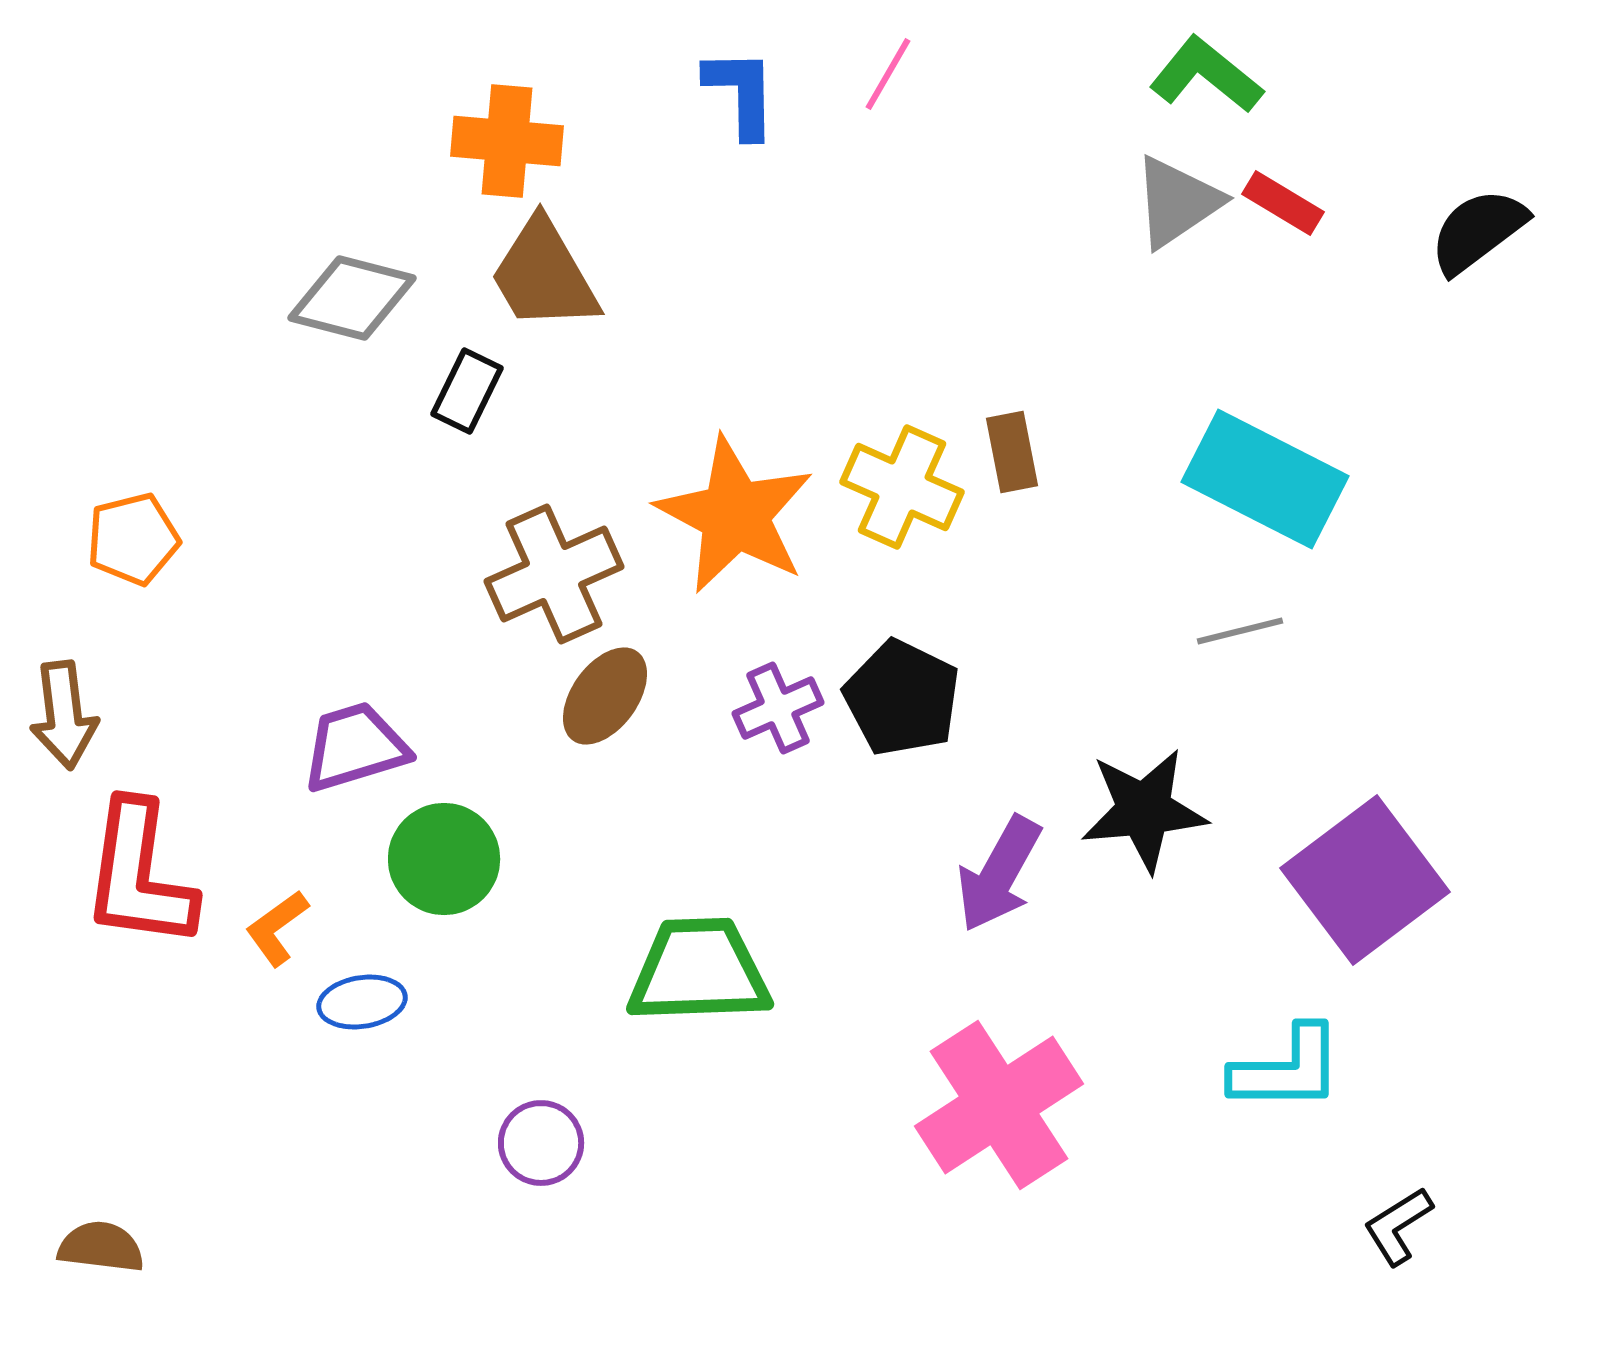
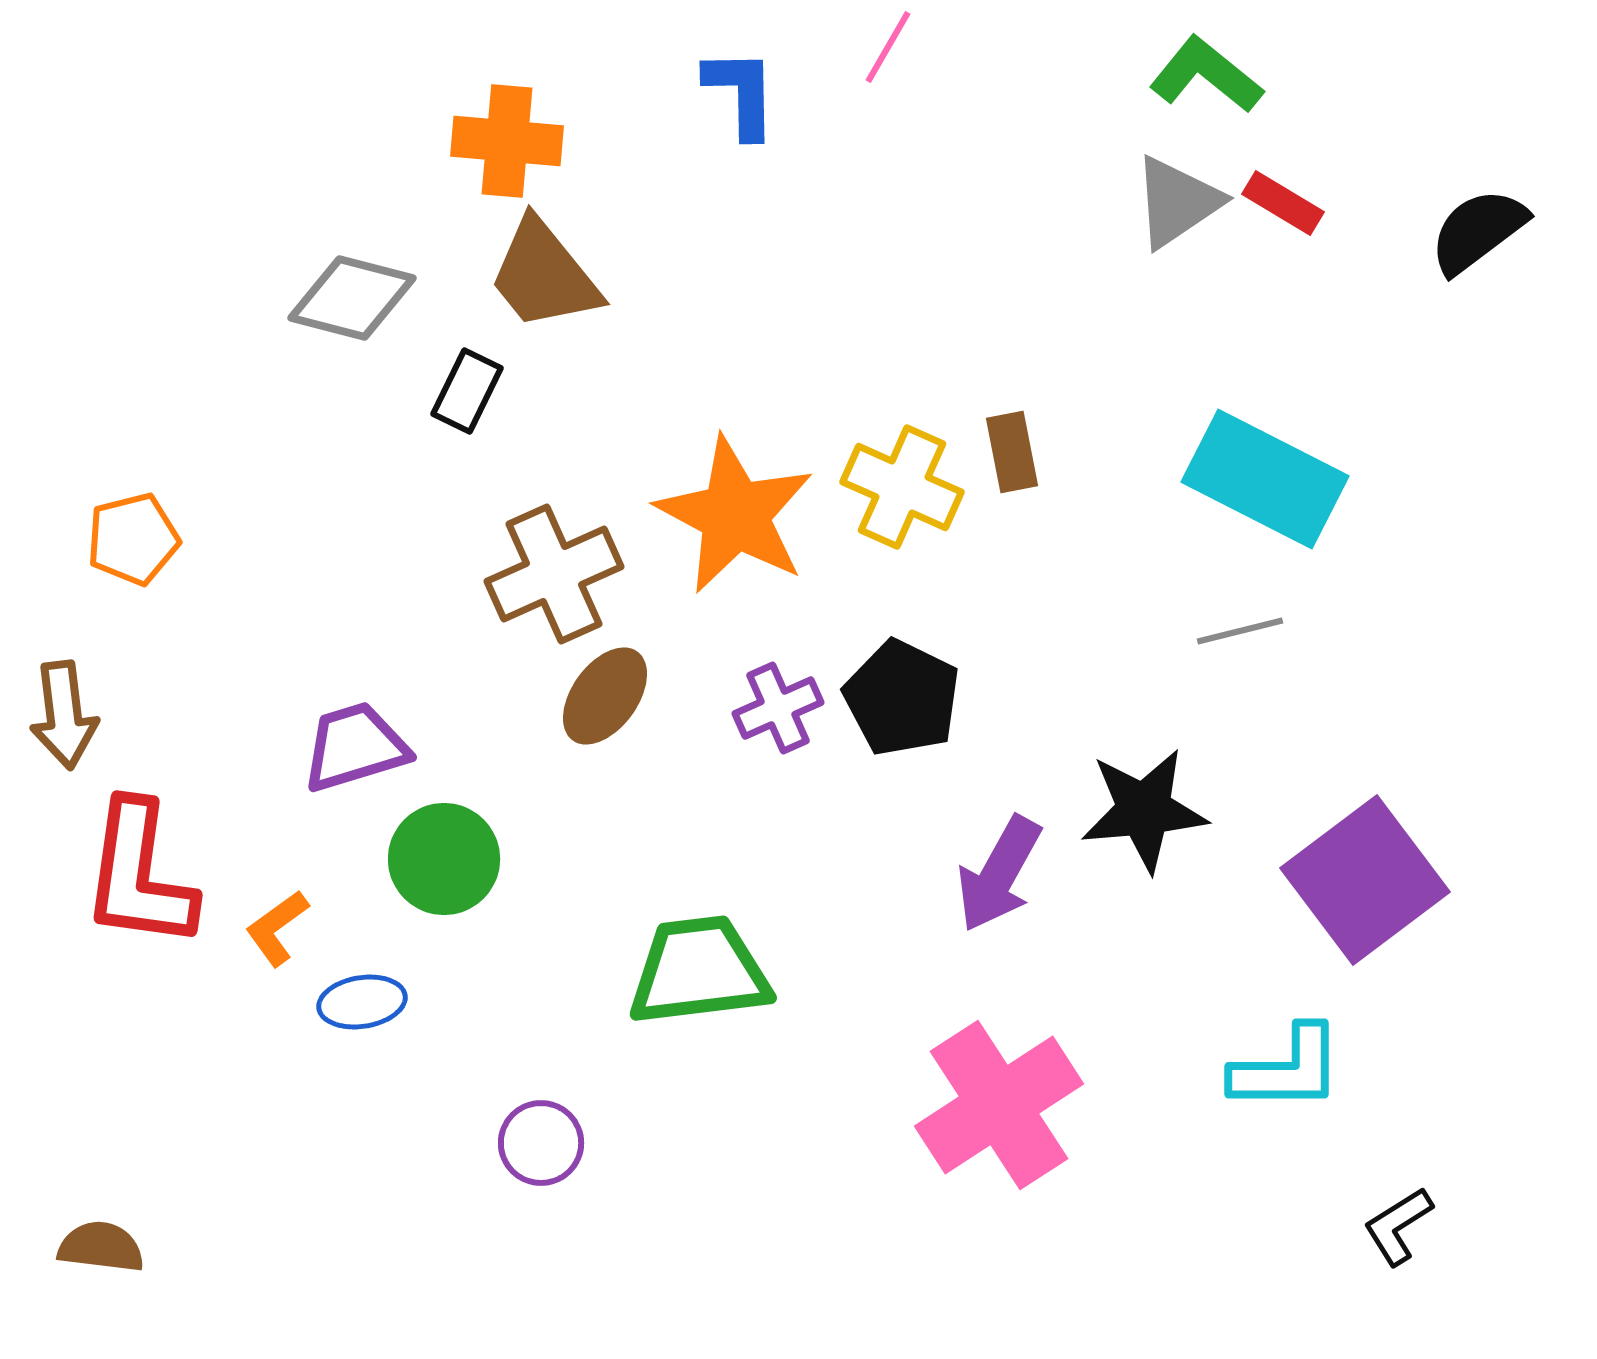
pink line: moved 27 px up
brown trapezoid: rotated 9 degrees counterclockwise
green trapezoid: rotated 5 degrees counterclockwise
